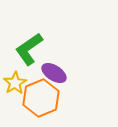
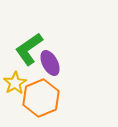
purple ellipse: moved 4 px left, 10 px up; rotated 30 degrees clockwise
